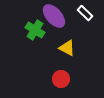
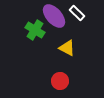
white rectangle: moved 8 px left
red circle: moved 1 px left, 2 px down
